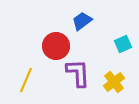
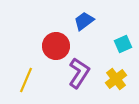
blue trapezoid: moved 2 px right
purple L-shape: moved 1 px right; rotated 36 degrees clockwise
yellow cross: moved 2 px right, 3 px up
